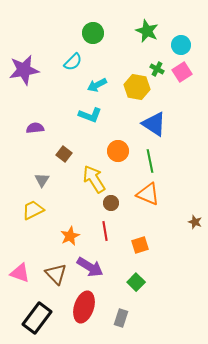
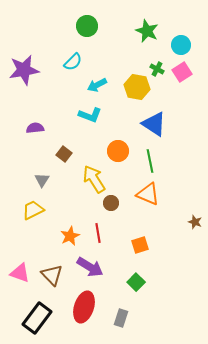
green circle: moved 6 px left, 7 px up
red line: moved 7 px left, 2 px down
brown triangle: moved 4 px left, 1 px down
